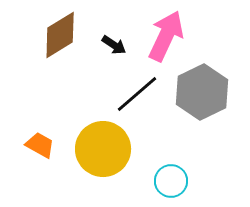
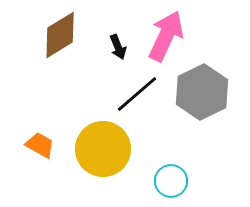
black arrow: moved 4 px right, 2 px down; rotated 35 degrees clockwise
